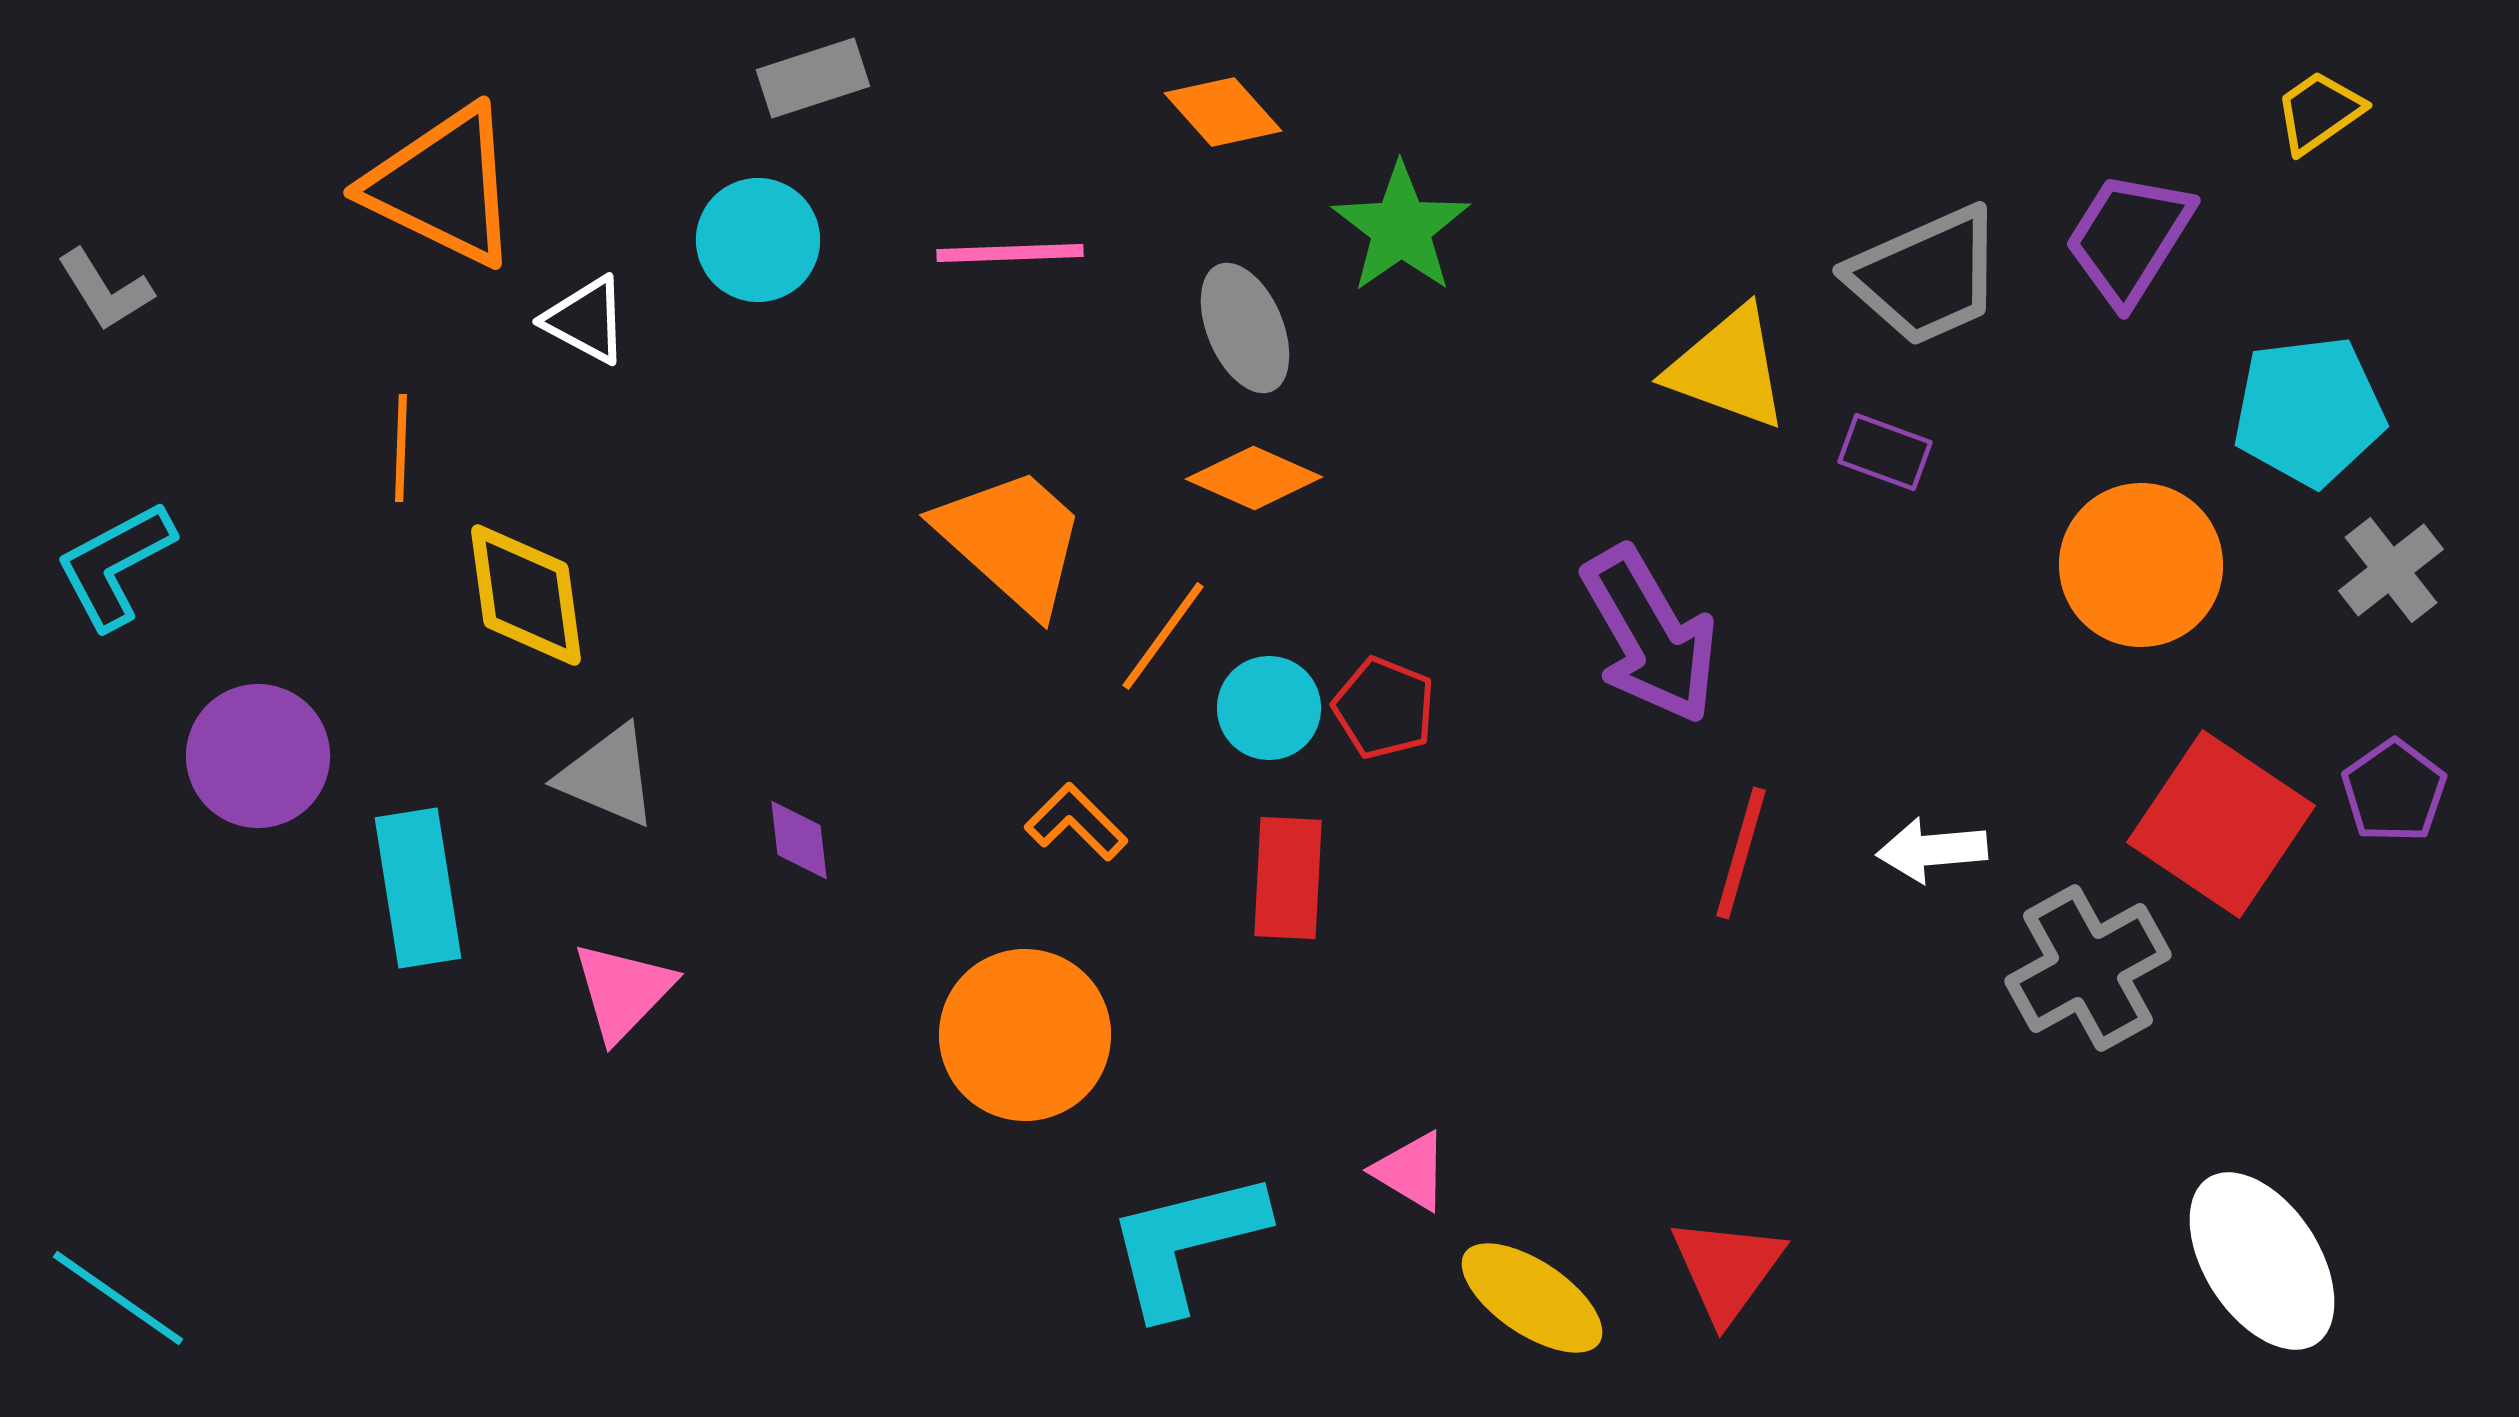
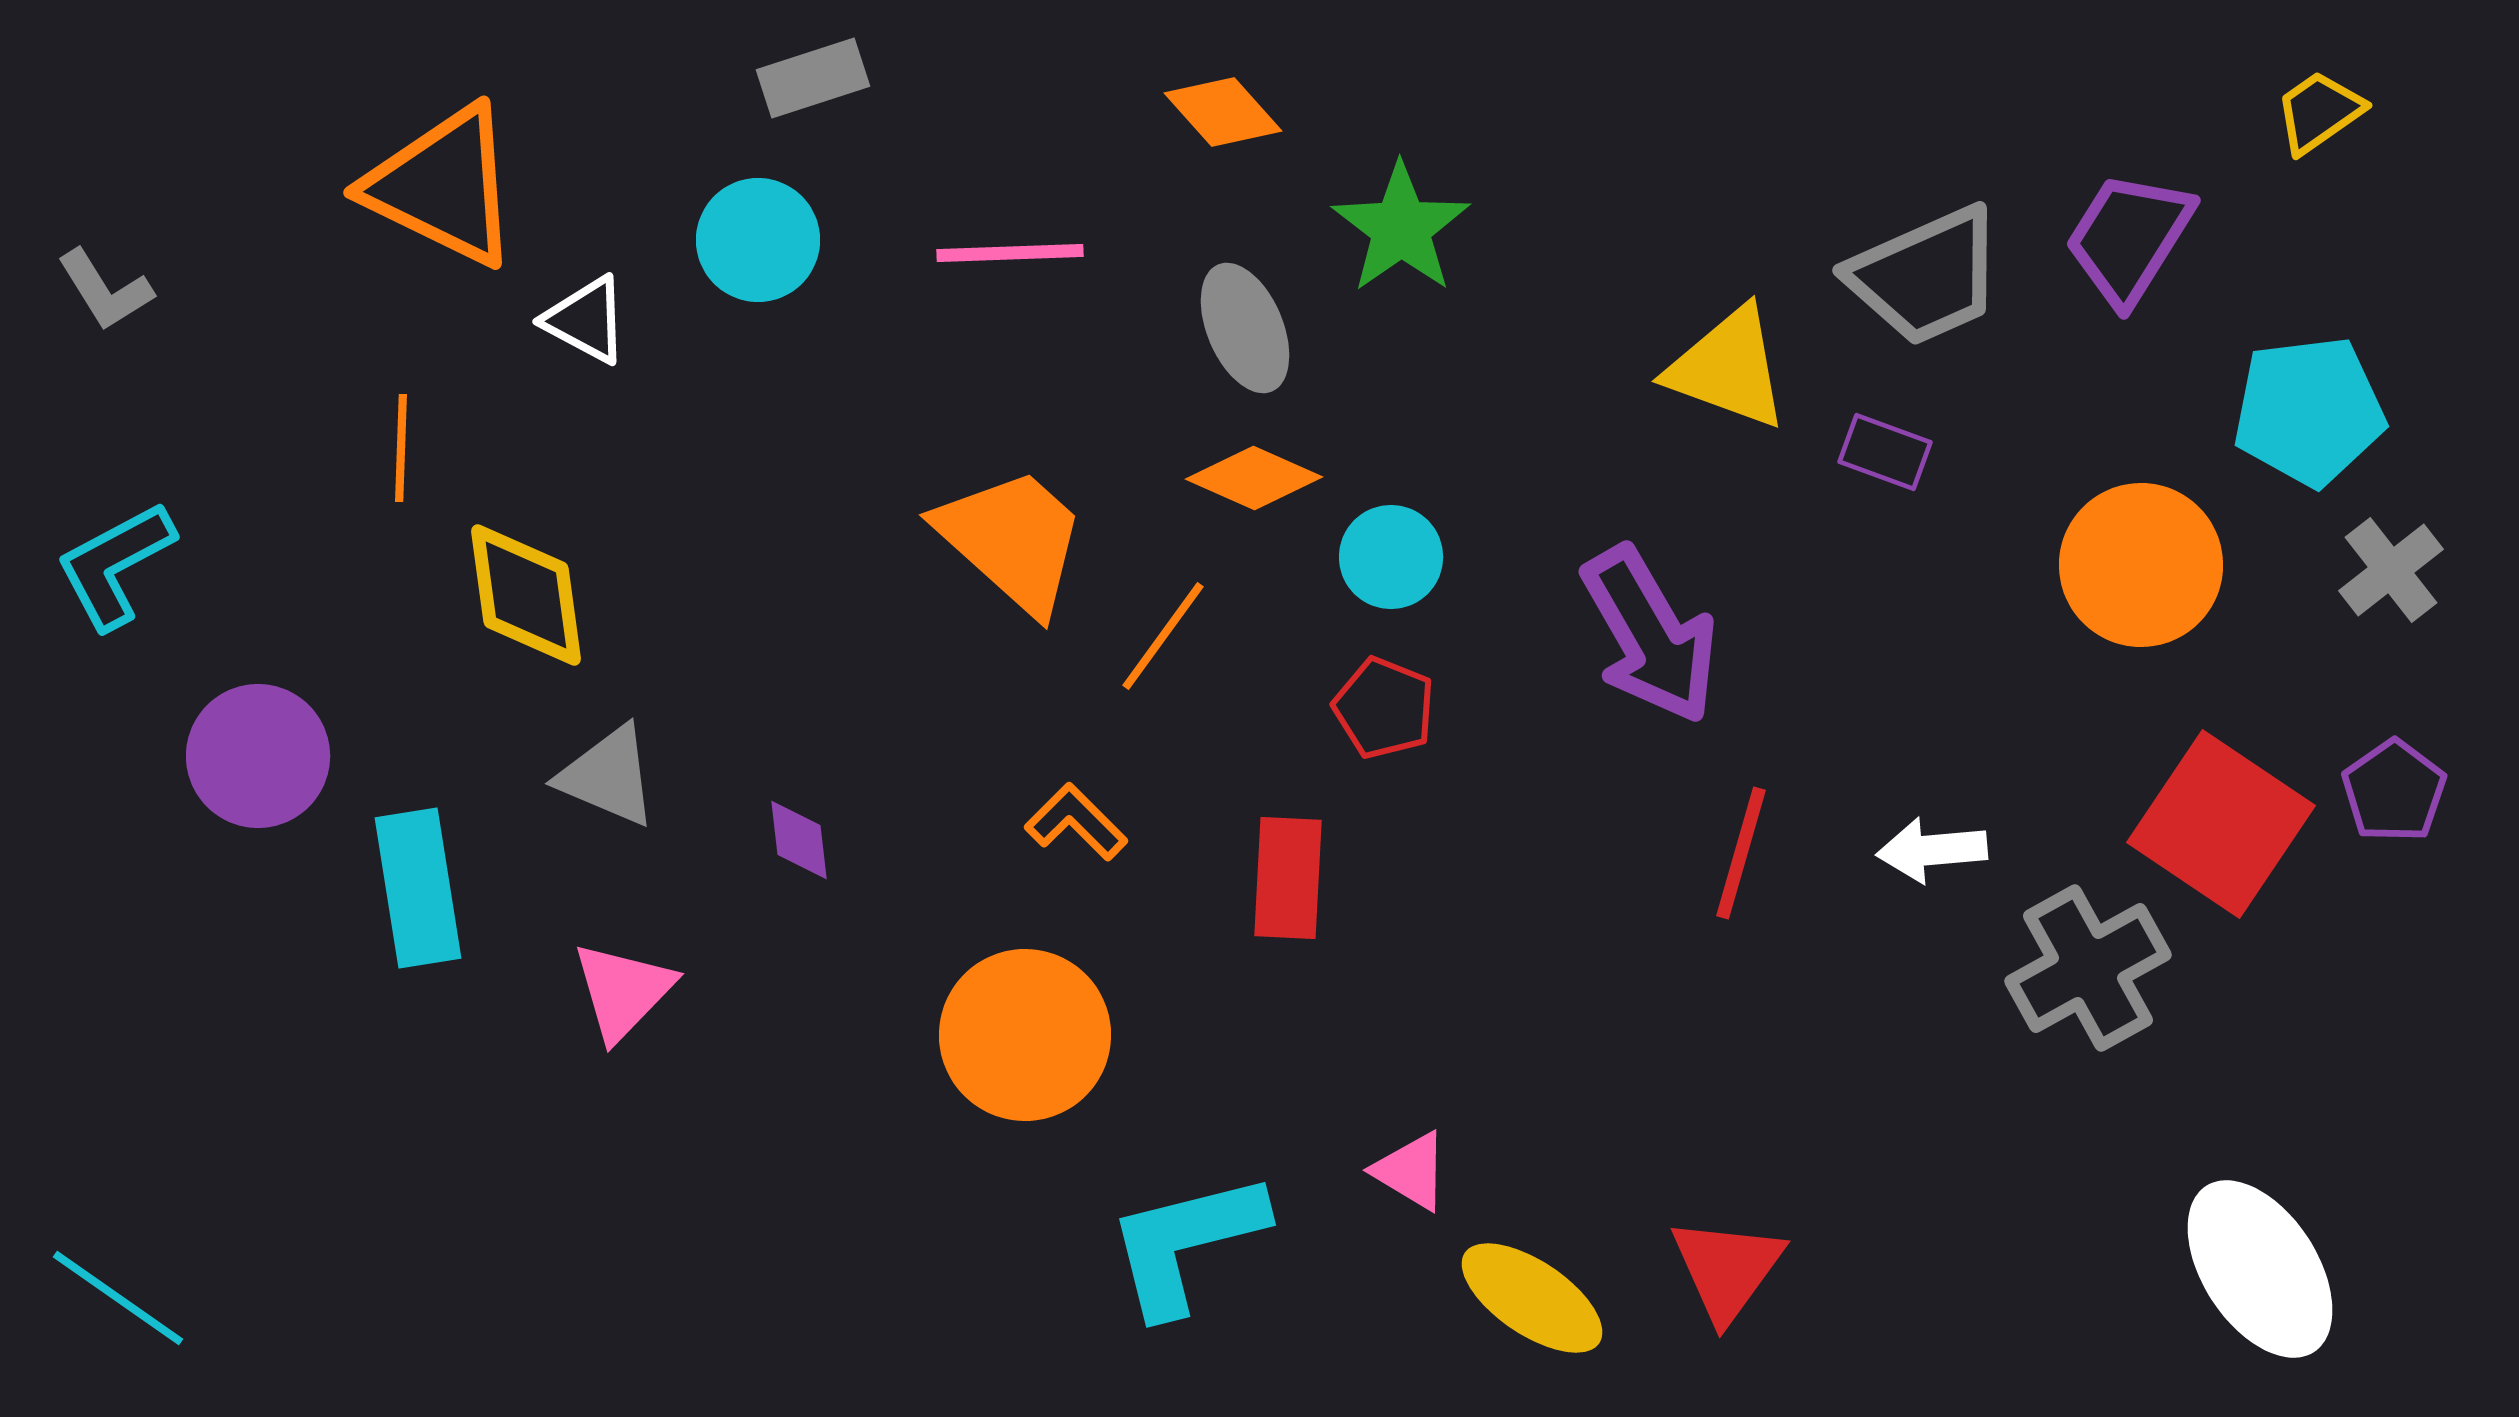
cyan circle at (1269, 708): moved 122 px right, 151 px up
white ellipse at (2262, 1261): moved 2 px left, 8 px down
